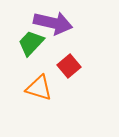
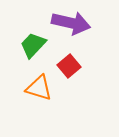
purple arrow: moved 18 px right
green trapezoid: moved 2 px right, 2 px down
